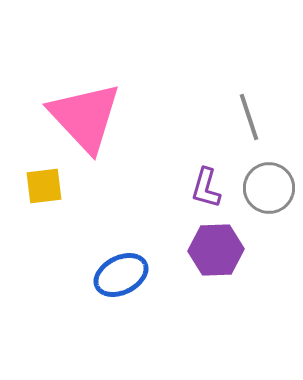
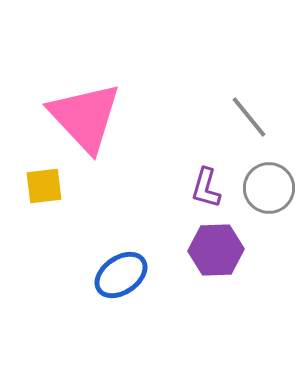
gray line: rotated 21 degrees counterclockwise
blue ellipse: rotated 8 degrees counterclockwise
